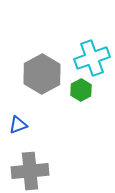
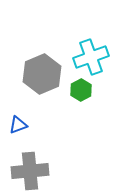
cyan cross: moved 1 px left, 1 px up
gray hexagon: rotated 6 degrees clockwise
